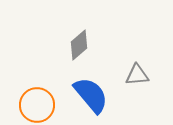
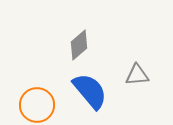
blue semicircle: moved 1 px left, 4 px up
